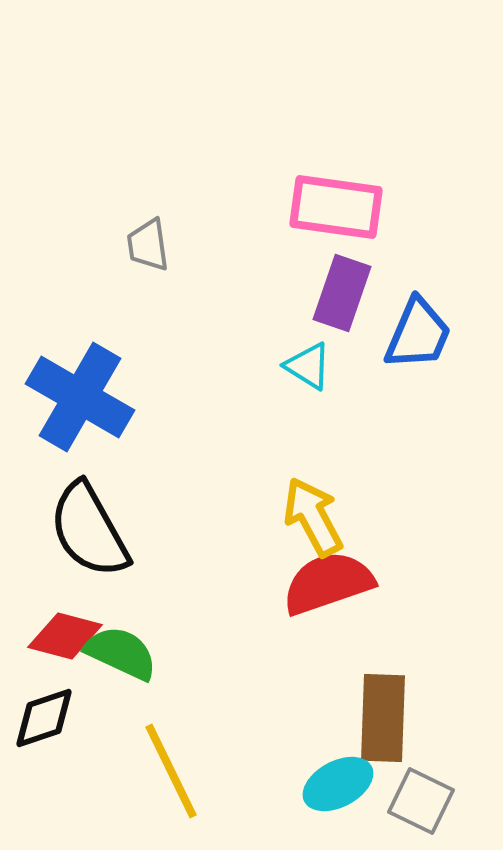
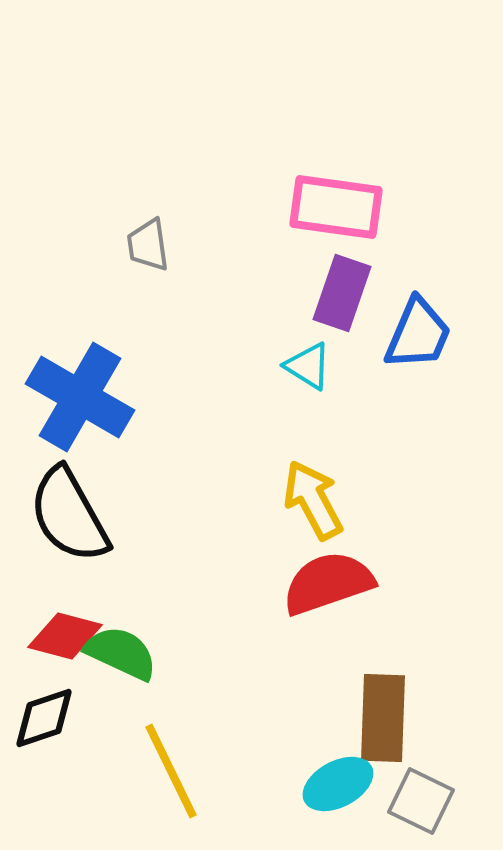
yellow arrow: moved 17 px up
black semicircle: moved 20 px left, 15 px up
